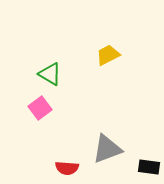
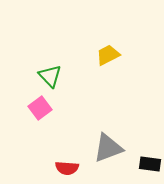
green triangle: moved 2 px down; rotated 15 degrees clockwise
gray triangle: moved 1 px right, 1 px up
black rectangle: moved 1 px right, 3 px up
